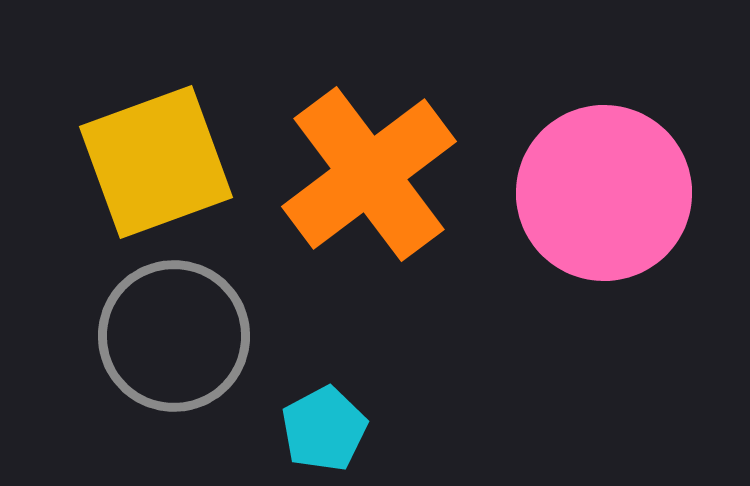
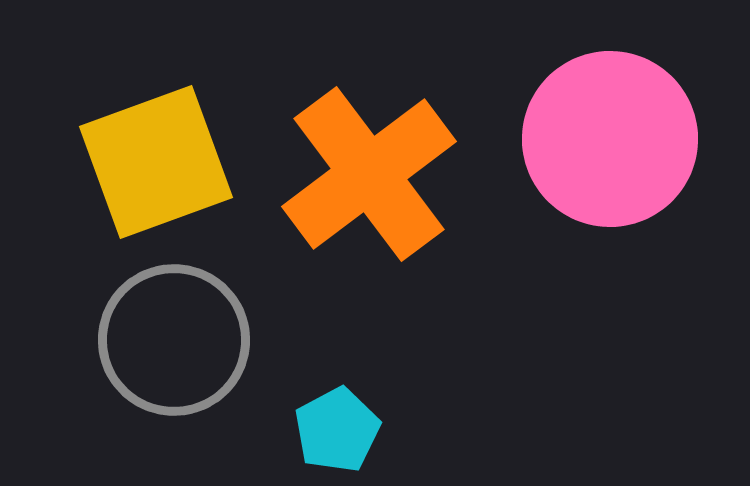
pink circle: moved 6 px right, 54 px up
gray circle: moved 4 px down
cyan pentagon: moved 13 px right, 1 px down
